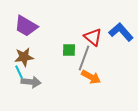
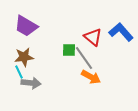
gray line: rotated 55 degrees counterclockwise
gray arrow: moved 1 px down
